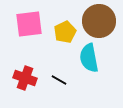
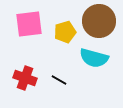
yellow pentagon: rotated 10 degrees clockwise
cyan semicircle: moved 5 px right; rotated 64 degrees counterclockwise
